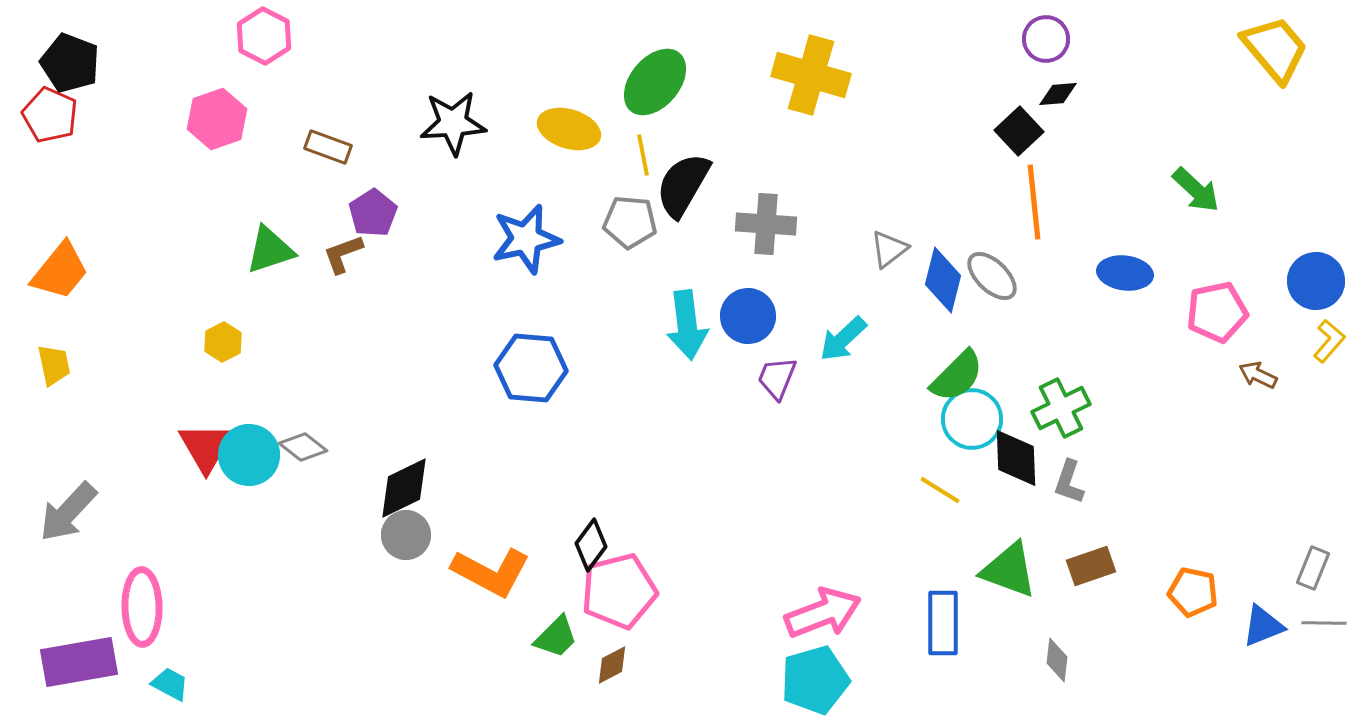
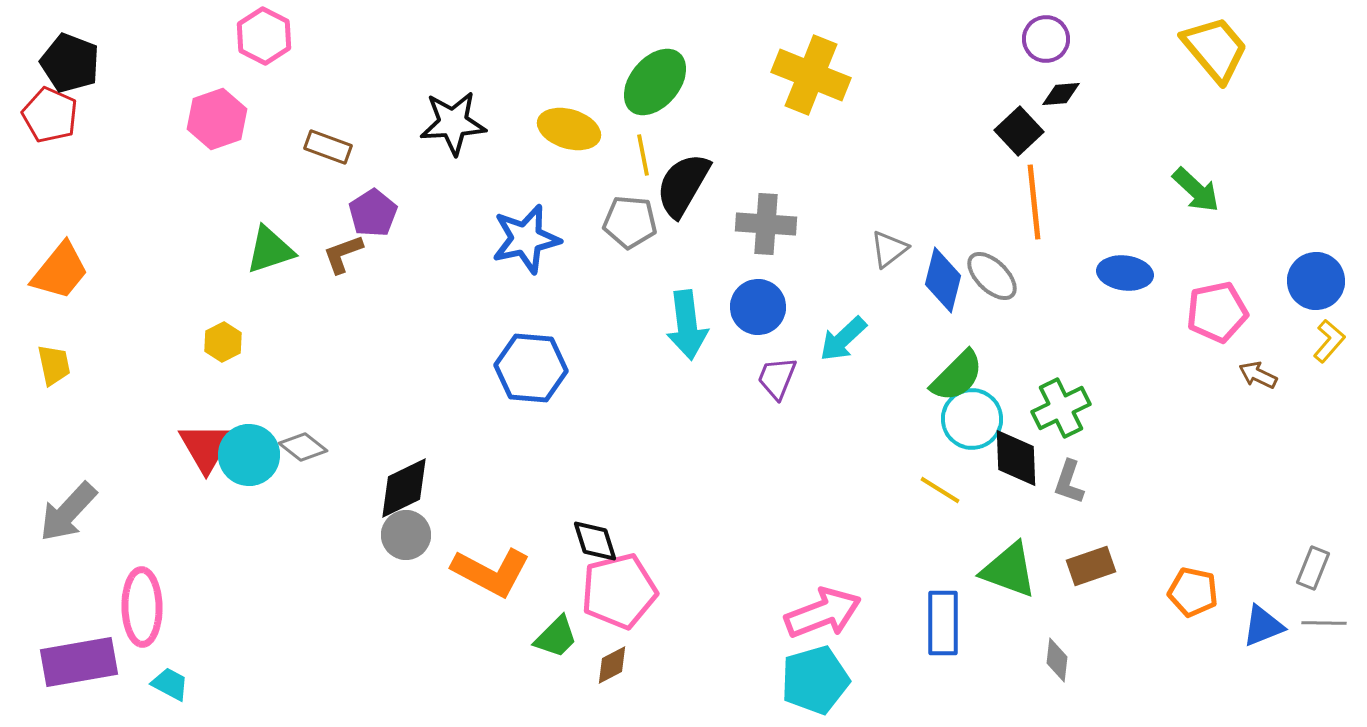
yellow trapezoid at (1275, 49): moved 60 px left
yellow cross at (811, 75): rotated 6 degrees clockwise
black diamond at (1058, 94): moved 3 px right
blue circle at (748, 316): moved 10 px right, 9 px up
black diamond at (591, 545): moved 4 px right, 4 px up; rotated 54 degrees counterclockwise
